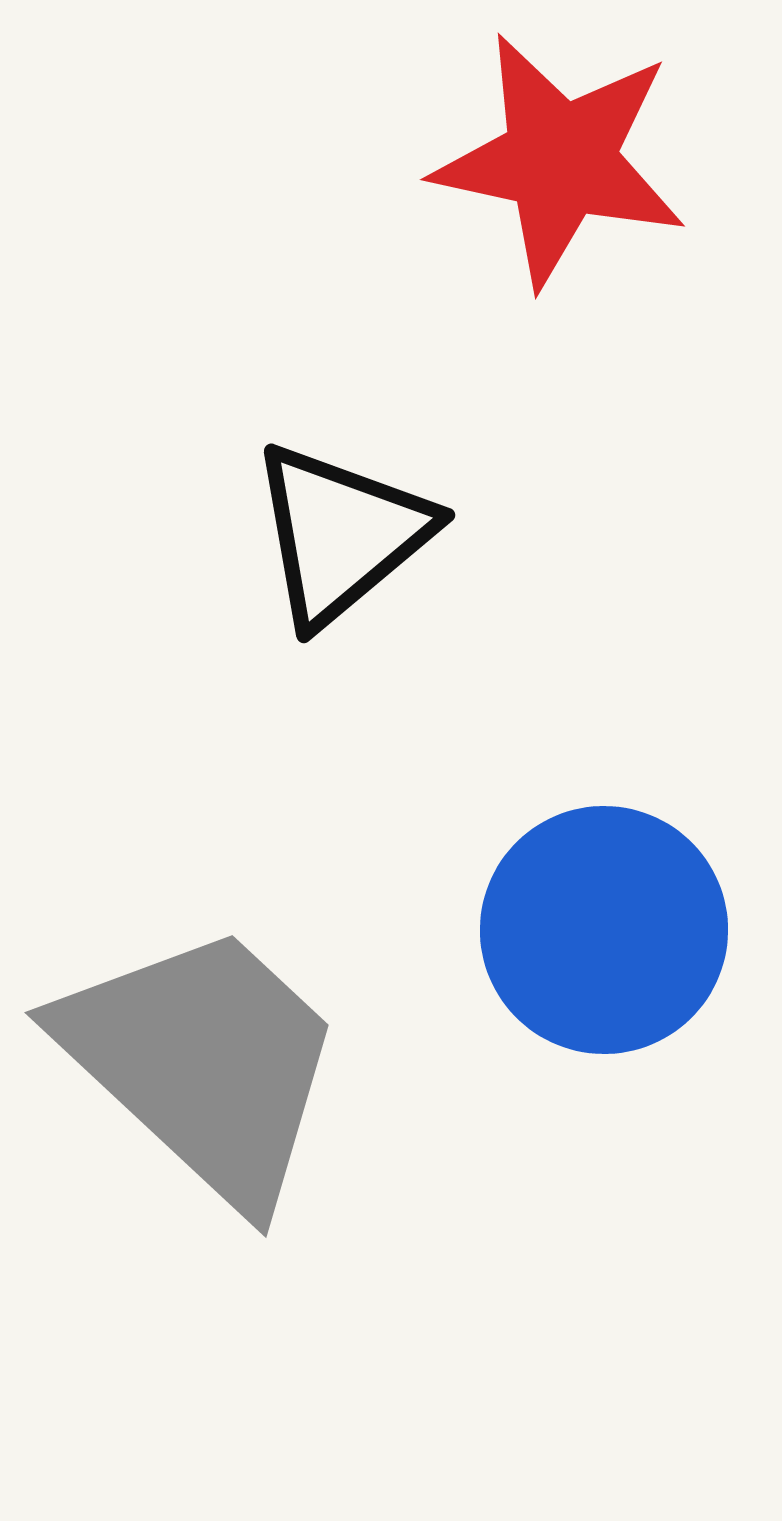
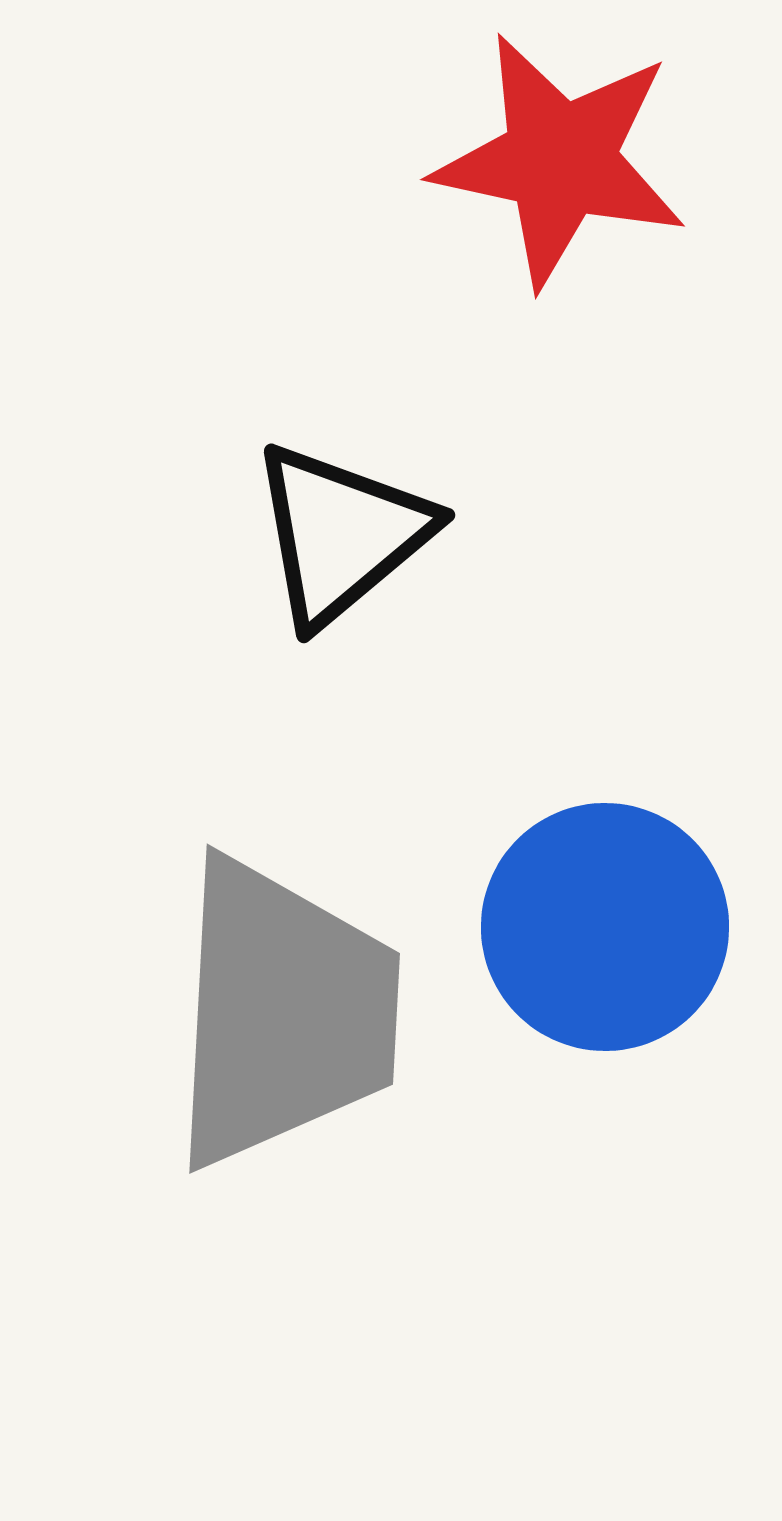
blue circle: moved 1 px right, 3 px up
gray trapezoid: moved 80 px right, 50 px up; rotated 50 degrees clockwise
